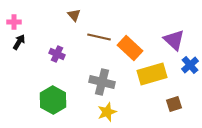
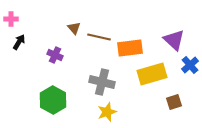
brown triangle: moved 13 px down
pink cross: moved 3 px left, 3 px up
orange rectangle: rotated 50 degrees counterclockwise
purple cross: moved 2 px left, 1 px down
brown square: moved 2 px up
